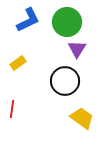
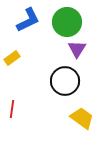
yellow rectangle: moved 6 px left, 5 px up
